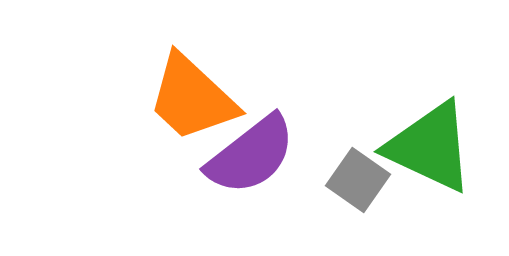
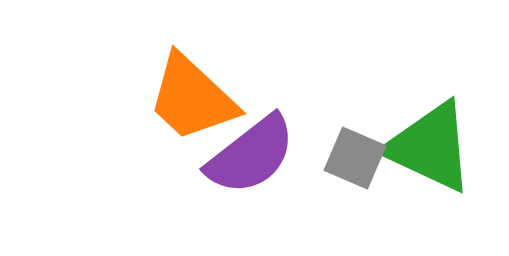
gray square: moved 3 px left, 22 px up; rotated 12 degrees counterclockwise
